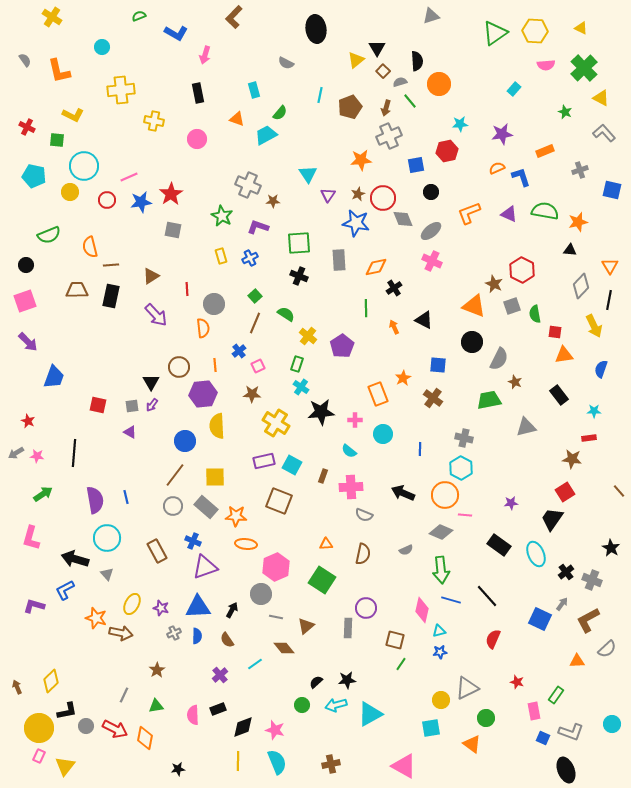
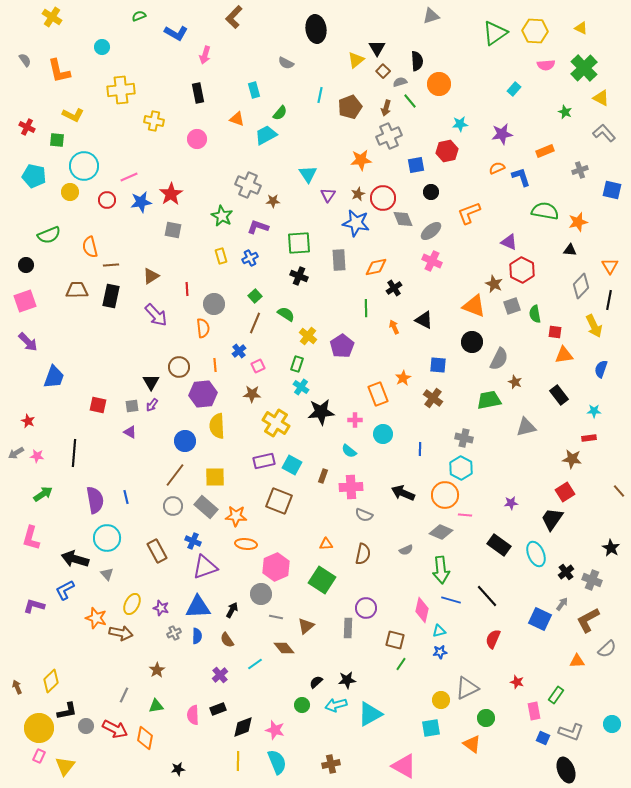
purple triangle at (509, 214): moved 28 px down
